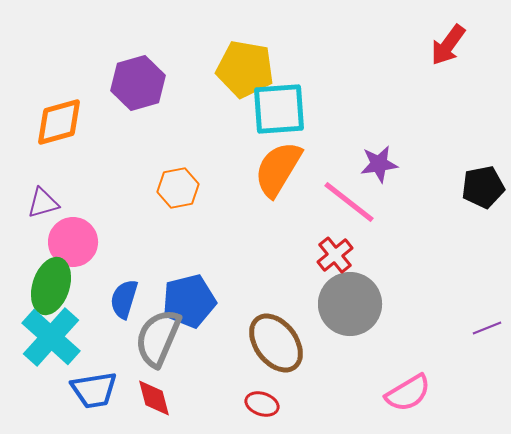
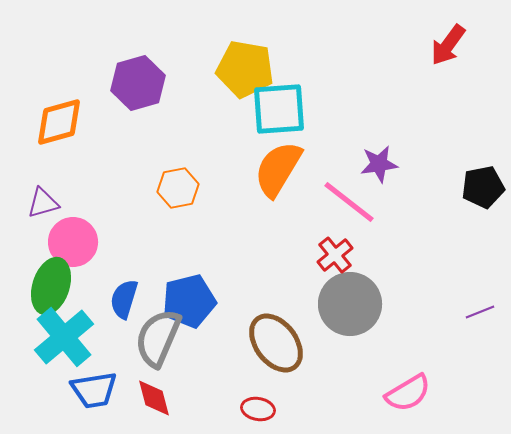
purple line: moved 7 px left, 16 px up
cyan cross: moved 13 px right; rotated 8 degrees clockwise
red ellipse: moved 4 px left, 5 px down; rotated 8 degrees counterclockwise
